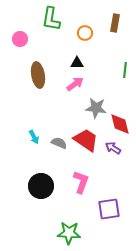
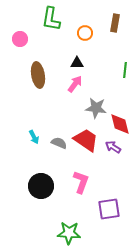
pink arrow: rotated 18 degrees counterclockwise
purple arrow: moved 1 px up
